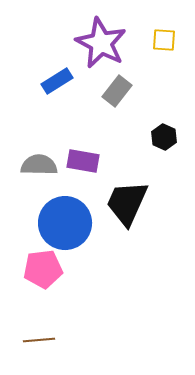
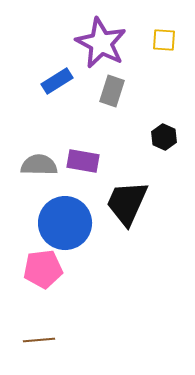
gray rectangle: moved 5 px left; rotated 20 degrees counterclockwise
